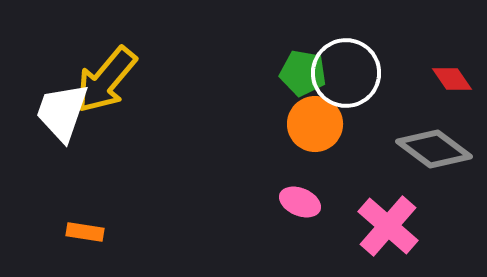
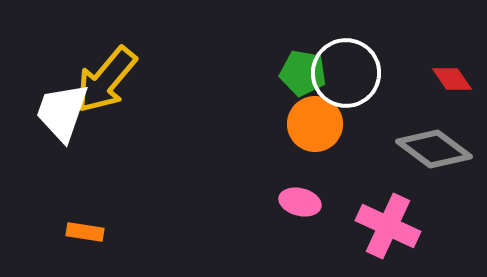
pink ellipse: rotated 9 degrees counterclockwise
pink cross: rotated 16 degrees counterclockwise
